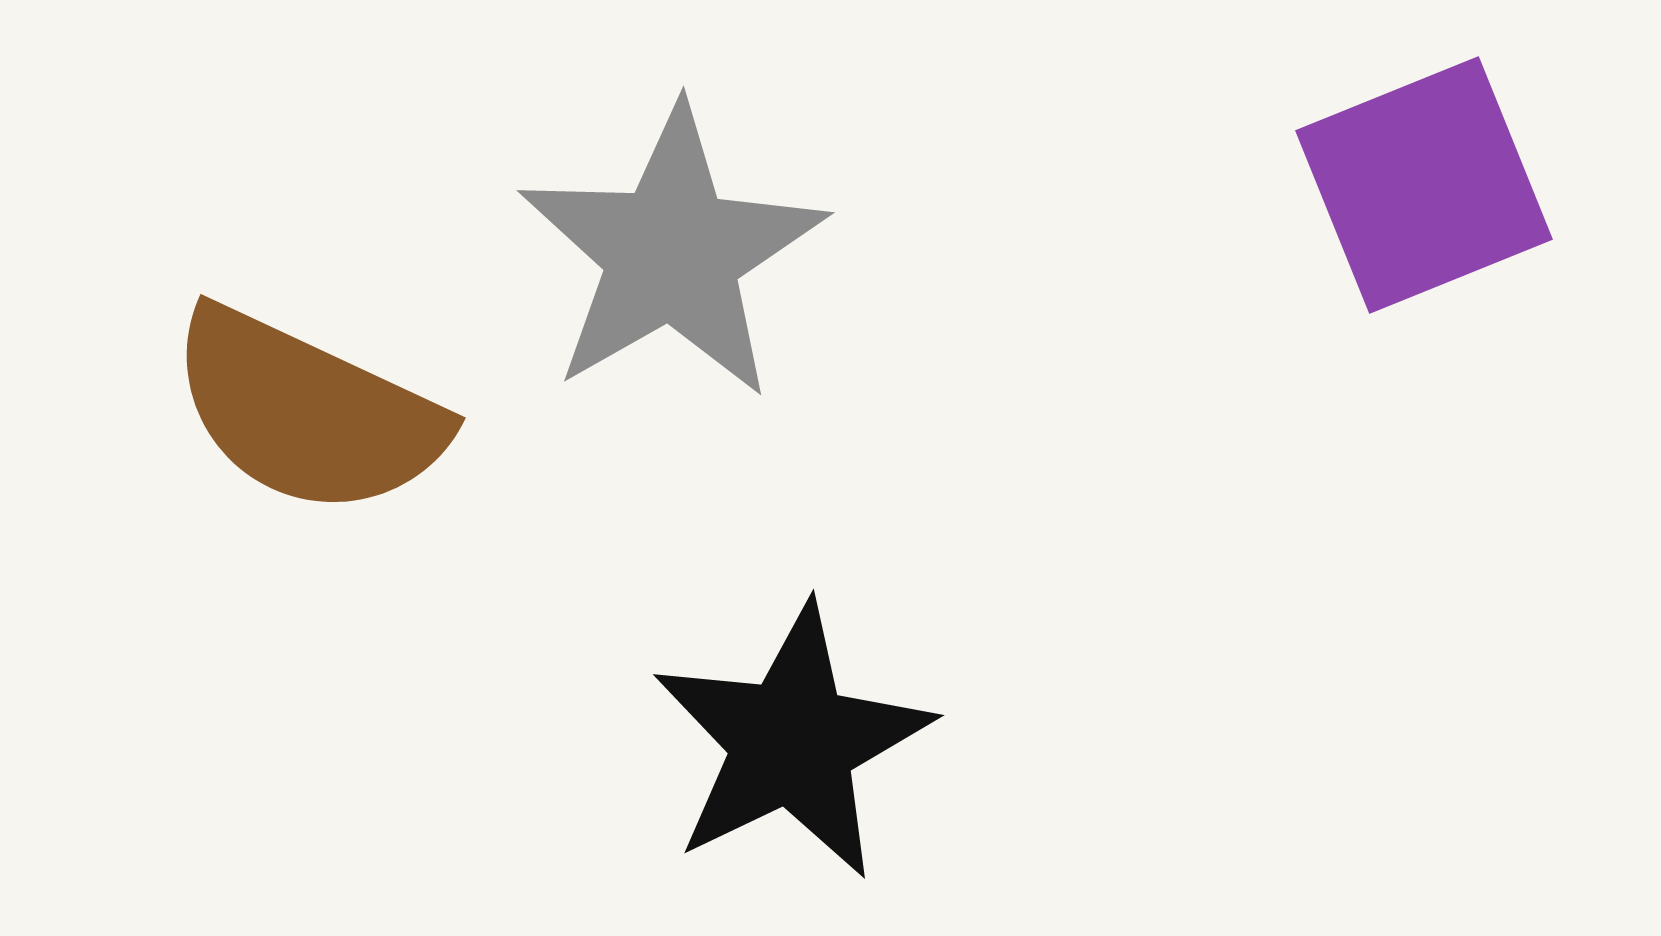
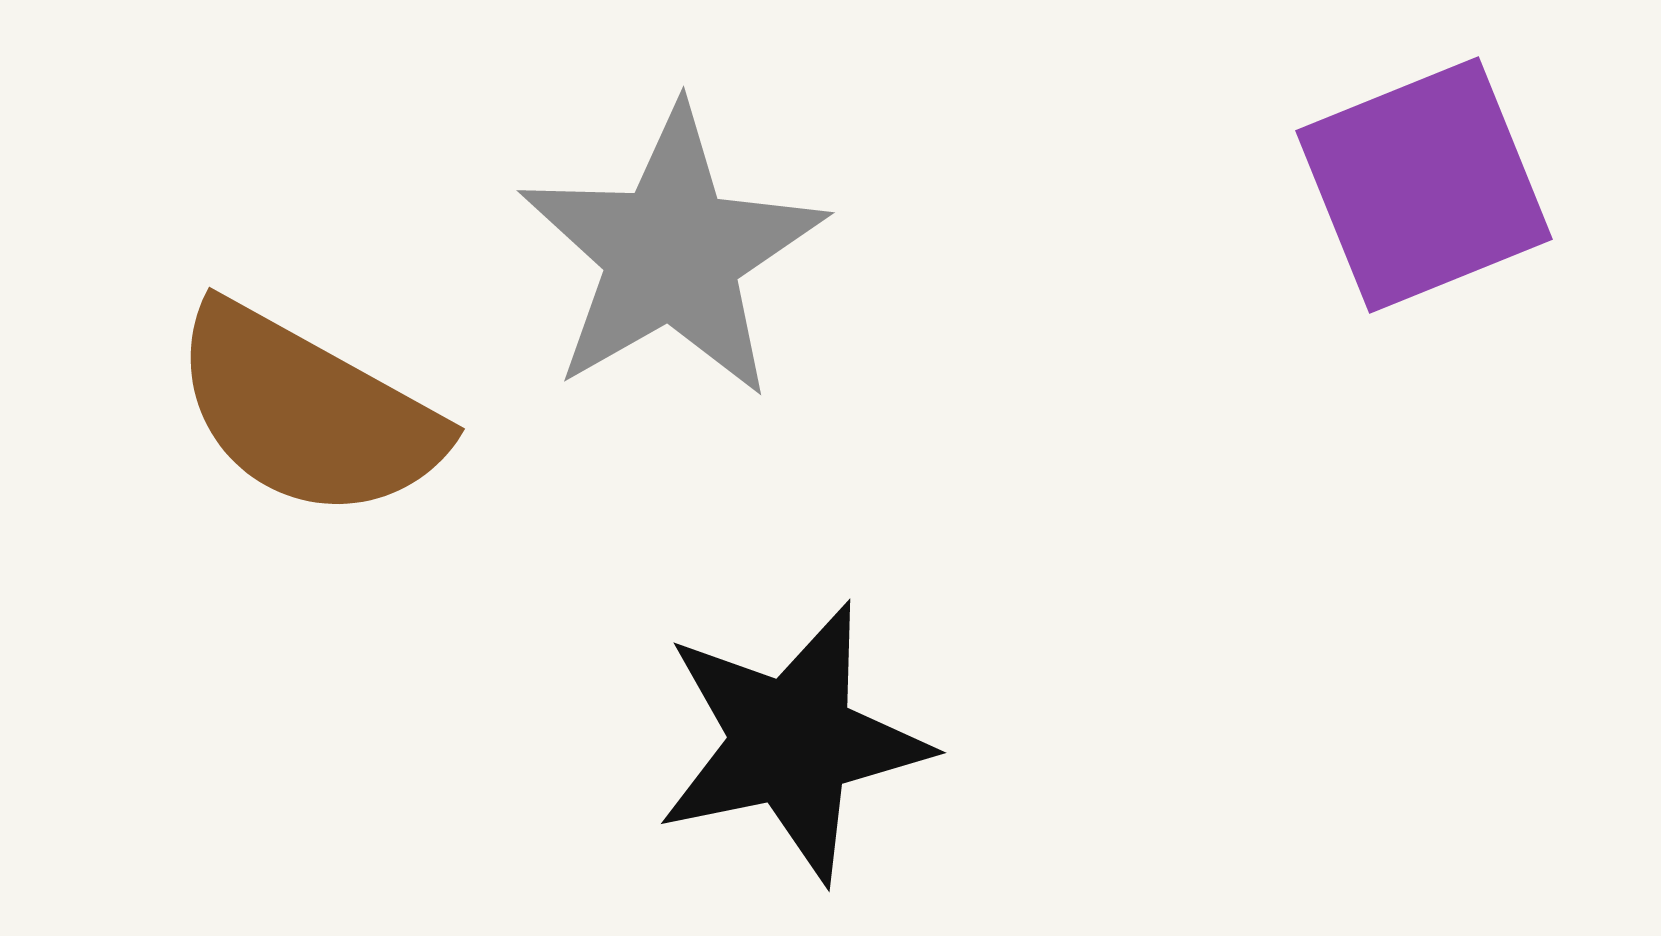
brown semicircle: rotated 4 degrees clockwise
black star: rotated 14 degrees clockwise
